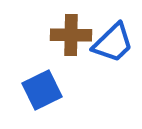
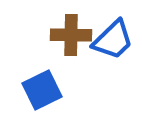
blue trapezoid: moved 3 px up
